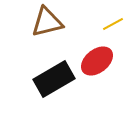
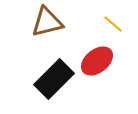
yellow line: rotated 70 degrees clockwise
black rectangle: rotated 15 degrees counterclockwise
